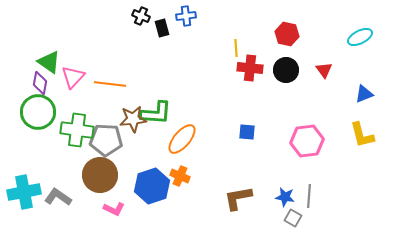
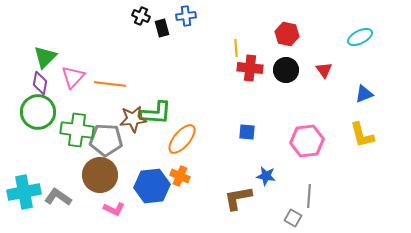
green triangle: moved 4 px left, 5 px up; rotated 40 degrees clockwise
blue hexagon: rotated 12 degrees clockwise
blue star: moved 19 px left, 21 px up
